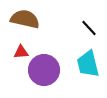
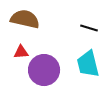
black line: rotated 30 degrees counterclockwise
